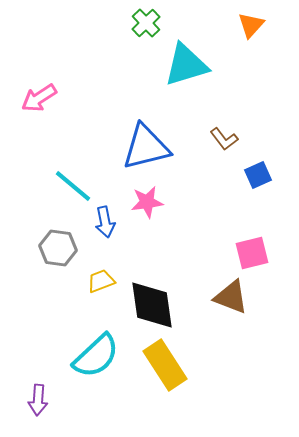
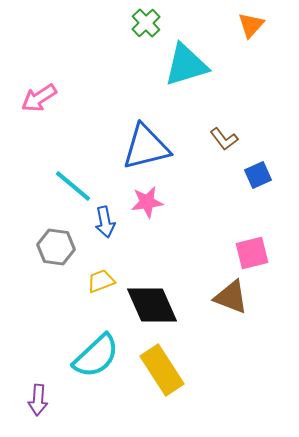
gray hexagon: moved 2 px left, 1 px up
black diamond: rotated 16 degrees counterclockwise
yellow rectangle: moved 3 px left, 5 px down
